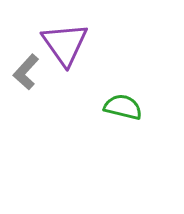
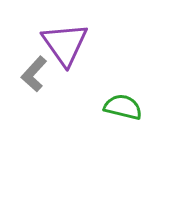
gray L-shape: moved 8 px right, 2 px down
